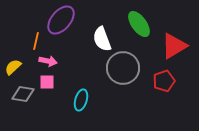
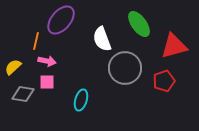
red triangle: rotated 16 degrees clockwise
pink arrow: moved 1 px left
gray circle: moved 2 px right
